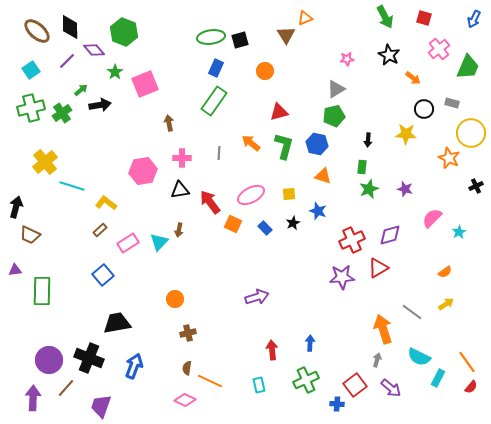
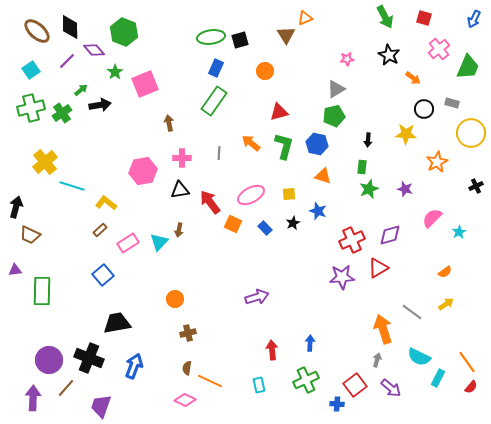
orange star at (449, 158): moved 12 px left, 4 px down; rotated 20 degrees clockwise
